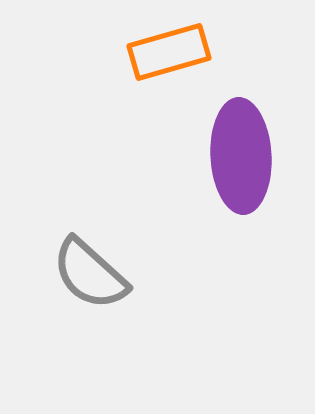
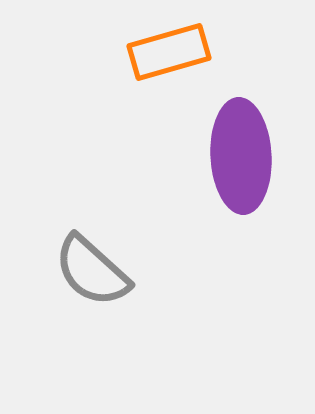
gray semicircle: moved 2 px right, 3 px up
